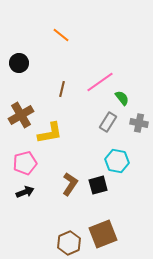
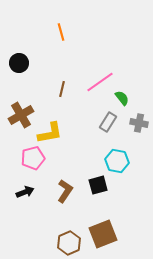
orange line: moved 3 px up; rotated 36 degrees clockwise
pink pentagon: moved 8 px right, 5 px up
brown L-shape: moved 5 px left, 7 px down
